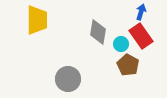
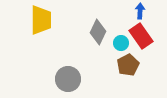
blue arrow: moved 1 px left, 1 px up; rotated 14 degrees counterclockwise
yellow trapezoid: moved 4 px right
gray diamond: rotated 15 degrees clockwise
cyan circle: moved 1 px up
brown pentagon: rotated 15 degrees clockwise
